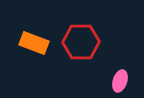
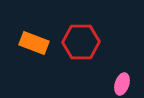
pink ellipse: moved 2 px right, 3 px down
